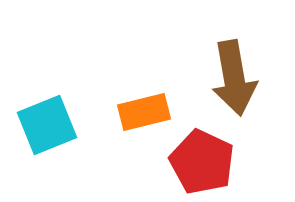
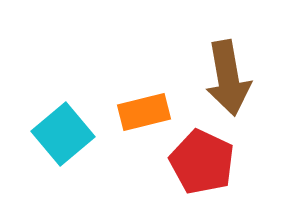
brown arrow: moved 6 px left
cyan square: moved 16 px right, 9 px down; rotated 18 degrees counterclockwise
